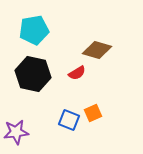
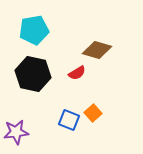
orange square: rotated 18 degrees counterclockwise
